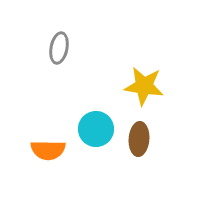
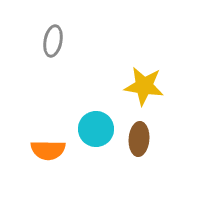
gray ellipse: moved 6 px left, 7 px up
